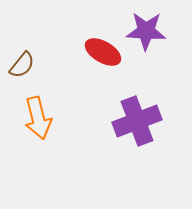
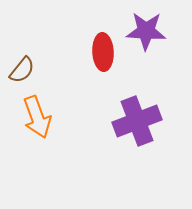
red ellipse: rotated 57 degrees clockwise
brown semicircle: moved 5 px down
orange arrow: moved 1 px left, 1 px up; rotated 6 degrees counterclockwise
